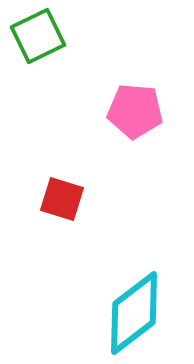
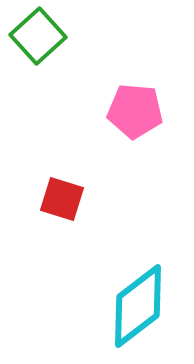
green square: rotated 16 degrees counterclockwise
cyan diamond: moved 4 px right, 7 px up
